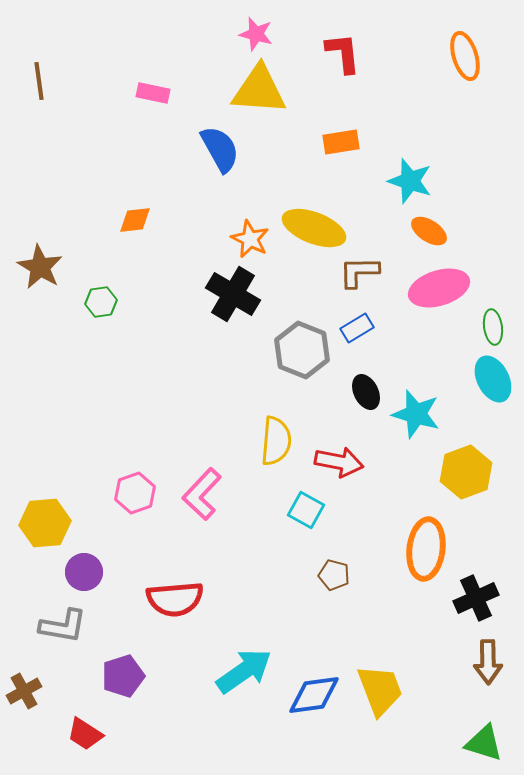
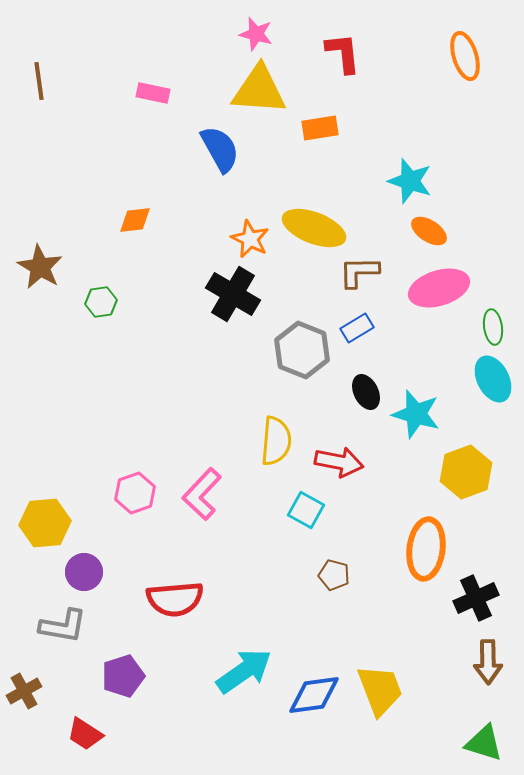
orange rectangle at (341, 142): moved 21 px left, 14 px up
